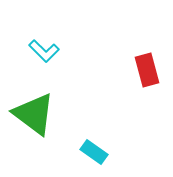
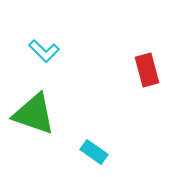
green triangle: rotated 18 degrees counterclockwise
